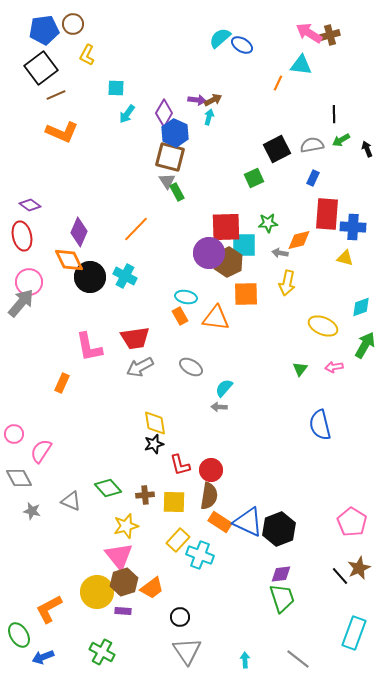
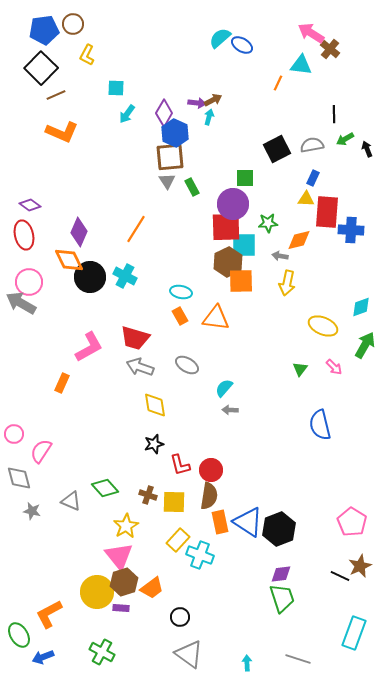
pink arrow at (309, 33): moved 2 px right
brown cross at (330, 35): moved 14 px down; rotated 36 degrees counterclockwise
black square at (41, 68): rotated 8 degrees counterclockwise
purple arrow at (197, 100): moved 3 px down
green arrow at (341, 140): moved 4 px right, 1 px up
brown square at (170, 157): rotated 20 degrees counterclockwise
green square at (254, 178): moved 9 px left; rotated 24 degrees clockwise
green rectangle at (177, 192): moved 15 px right, 5 px up
red rectangle at (327, 214): moved 2 px up
blue cross at (353, 227): moved 2 px left, 3 px down
orange line at (136, 229): rotated 12 degrees counterclockwise
red ellipse at (22, 236): moved 2 px right, 1 px up
purple circle at (209, 253): moved 24 px right, 49 px up
gray arrow at (280, 253): moved 3 px down
yellow triangle at (345, 258): moved 39 px left, 59 px up; rotated 12 degrees counterclockwise
orange square at (246, 294): moved 5 px left, 13 px up
cyan ellipse at (186, 297): moved 5 px left, 5 px up
gray arrow at (21, 303): rotated 100 degrees counterclockwise
red trapezoid at (135, 338): rotated 24 degrees clockwise
pink L-shape at (89, 347): rotated 108 degrees counterclockwise
gray arrow at (140, 367): rotated 48 degrees clockwise
gray ellipse at (191, 367): moved 4 px left, 2 px up
pink arrow at (334, 367): rotated 126 degrees counterclockwise
gray arrow at (219, 407): moved 11 px right, 3 px down
yellow diamond at (155, 423): moved 18 px up
gray diamond at (19, 478): rotated 12 degrees clockwise
green diamond at (108, 488): moved 3 px left
brown cross at (145, 495): moved 3 px right; rotated 24 degrees clockwise
orange rectangle at (220, 522): rotated 45 degrees clockwise
blue triangle at (248, 522): rotated 8 degrees clockwise
yellow star at (126, 526): rotated 15 degrees counterclockwise
brown star at (359, 568): moved 1 px right, 2 px up
black line at (340, 576): rotated 24 degrees counterclockwise
orange L-shape at (49, 609): moved 5 px down
purple rectangle at (123, 611): moved 2 px left, 3 px up
gray triangle at (187, 651): moved 2 px right, 3 px down; rotated 20 degrees counterclockwise
gray line at (298, 659): rotated 20 degrees counterclockwise
cyan arrow at (245, 660): moved 2 px right, 3 px down
